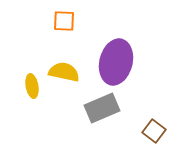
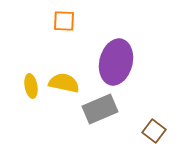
yellow semicircle: moved 11 px down
yellow ellipse: moved 1 px left
gray rectangle: moved 2 px left, 1 px down
